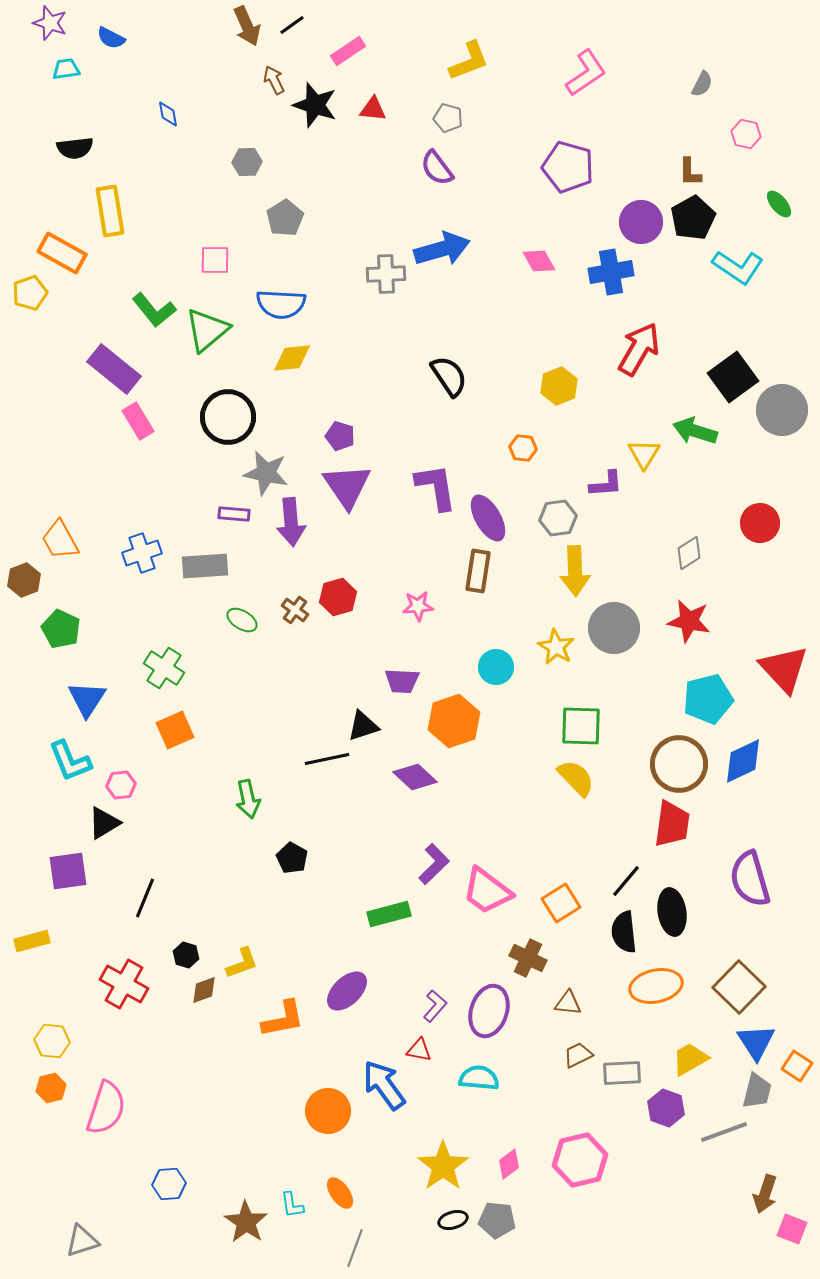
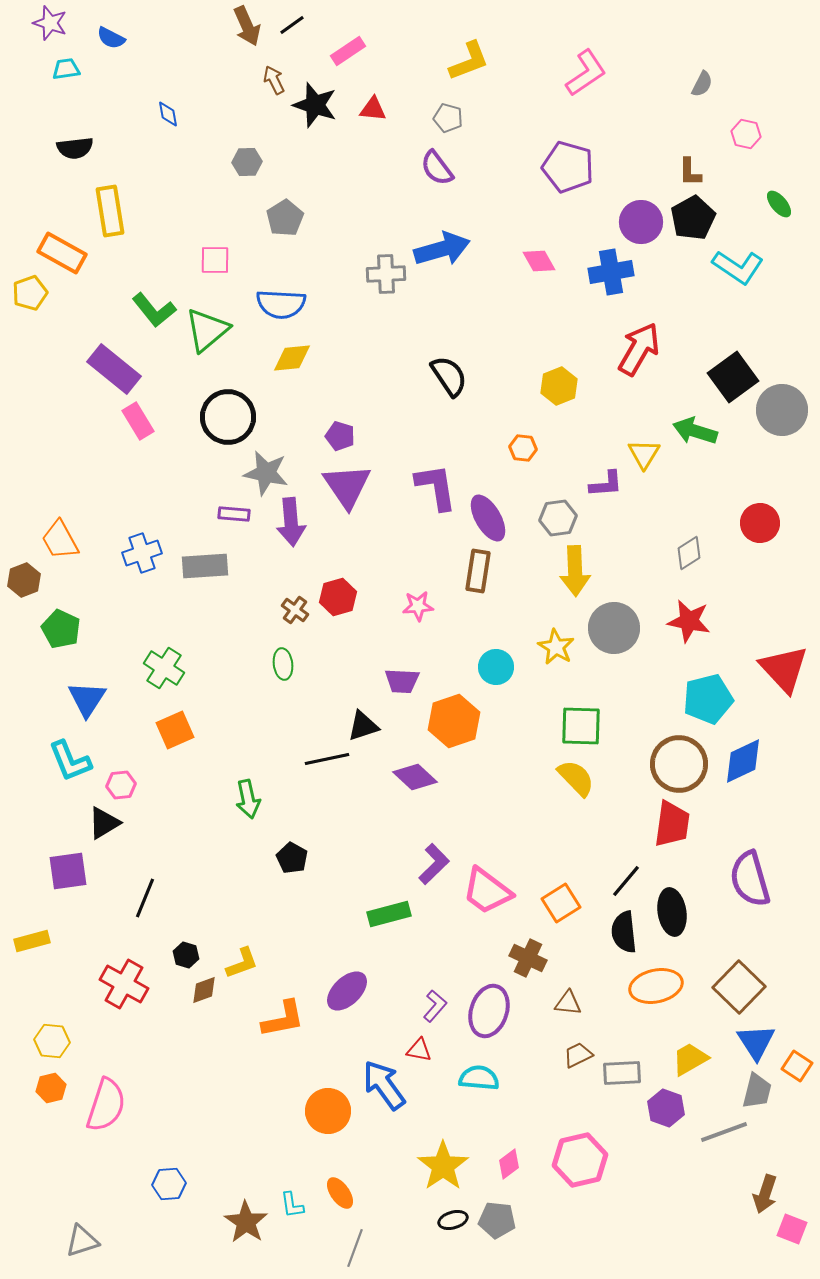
green ellipse at (242, 620): moved 41 px right, 44 px down; rotated 52 degrees clockwise
pink semicircle at (106, 1108): moved 3 px up
